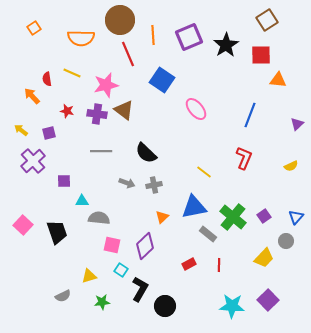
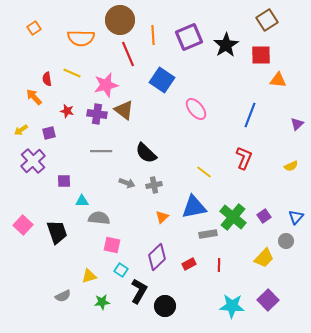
orange arrow at (32, 96): moved 2 px right, 1 px down
yellow arrow at (21, 130): rotated 72 degrees counterclockwise
gray rectangle at (208, 234): rotated 48 degrees counterclockwise
purple diamond at (145, 246): moved 12 px right, 11 px down
black L-shape at (140, 289): moved 1 px left, 2 px down
